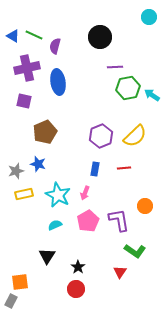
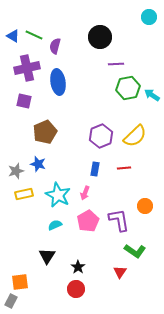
purple line: moved 1 px right, 3 px up
